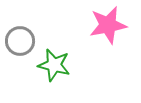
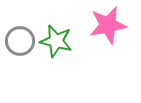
green star: moved 2 px right, 24 px up
